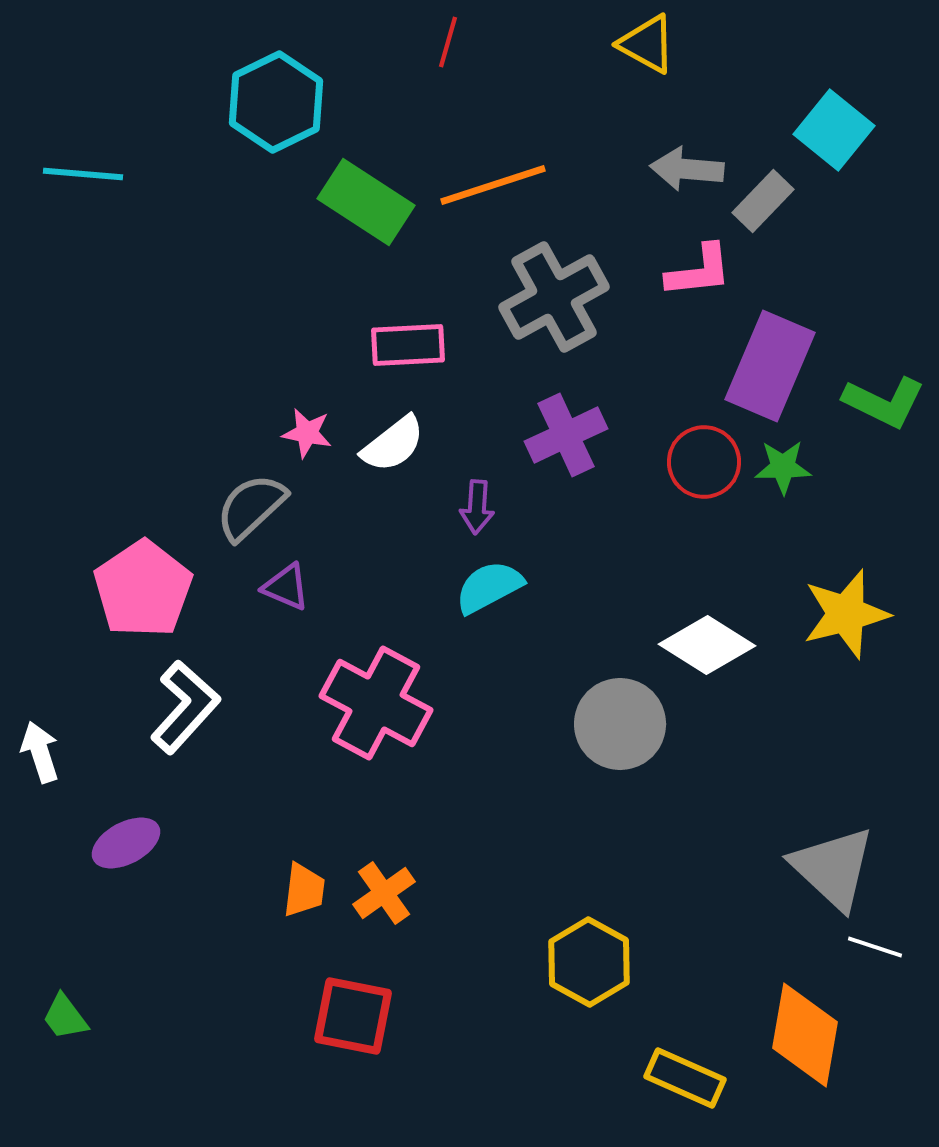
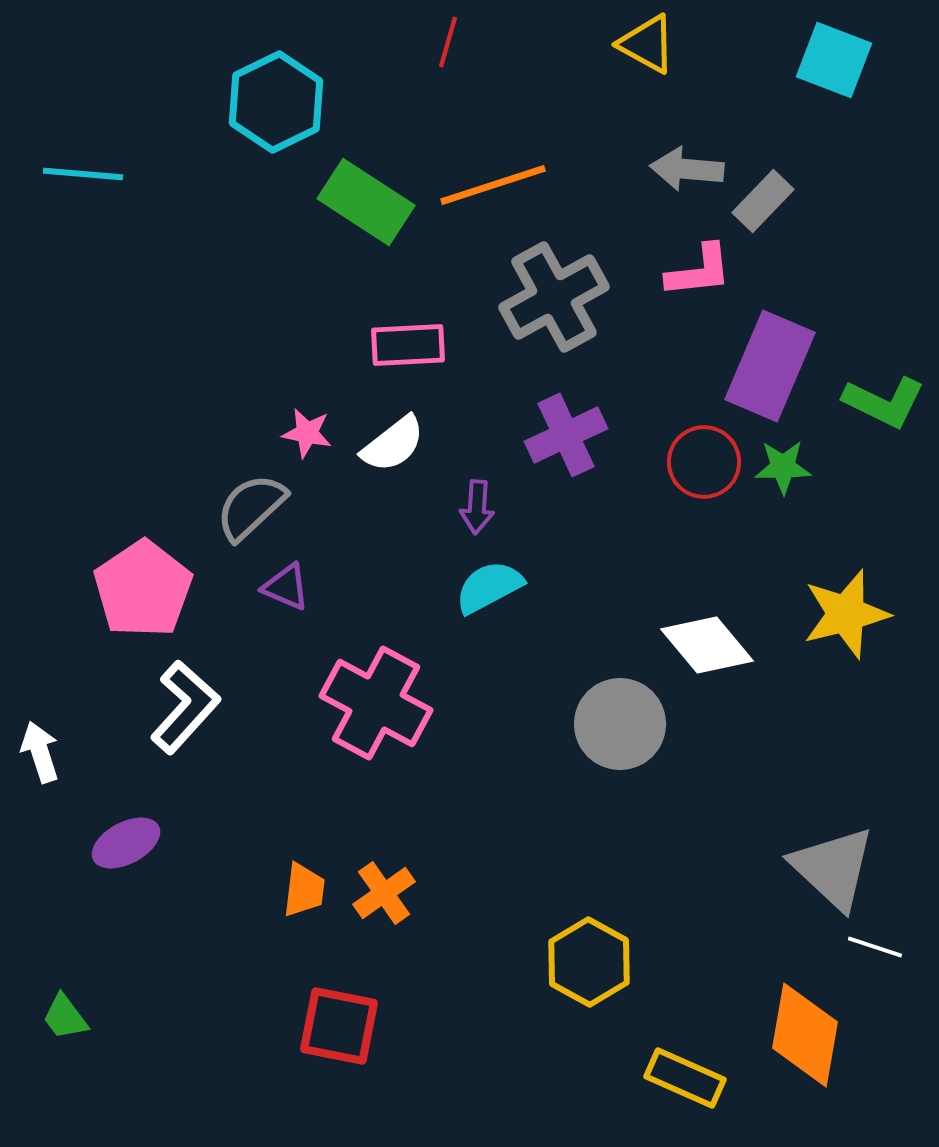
cyan square: moved 70 px up; rotated 18 degrees counterclockwise
white diamond: rotated 18 degrees clockwise
red square: moved 14 px left, 10 px down
